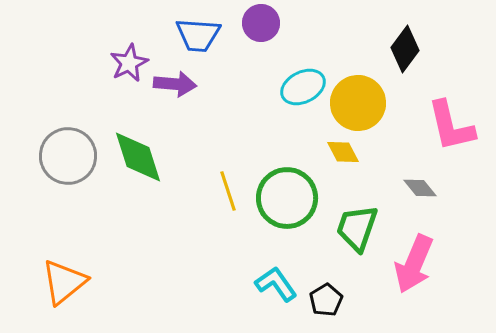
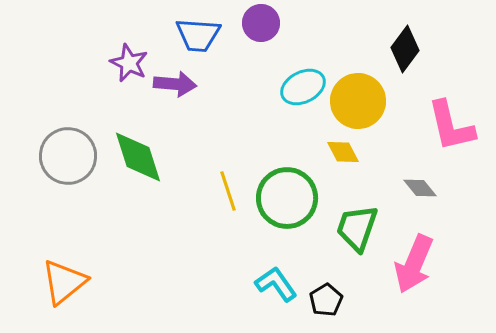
purple star: rotated 21 degrees counterclockwise
yellow circle: moved 2 px up
